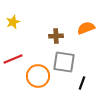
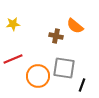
yellow star: moved 2 px down; rotated 16 degrees clockwise
orange semicircle: moved 11 px left, 2 px up; rotated 120 degrees counterclockwise
brown cross: rotated 16 degrees clockwise
gray square: moved 6 px down
black line: moved 2 px down
